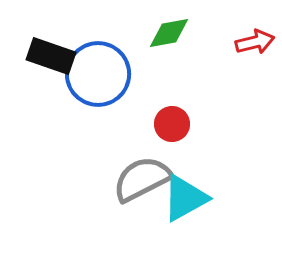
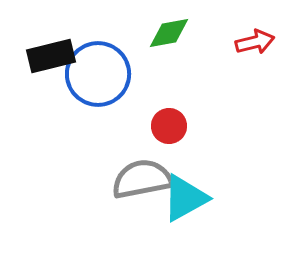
black rectangle: rotated 33 degrees counterclockwise
red circle: moved 3 px left, 2 px down
gray semicircle: rotated 16 degrees clockwise
